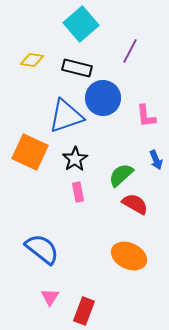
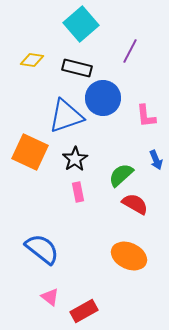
pink triangle: rotated 24 degrees counterclockwise
red rectangle: rotated 40 degrees clockwise
